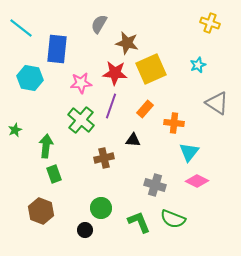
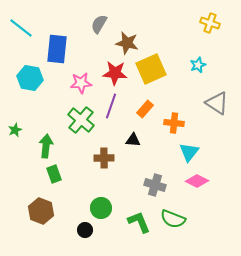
brown cross: rotated 12 degrees clockwise
